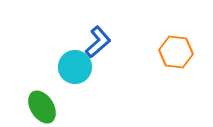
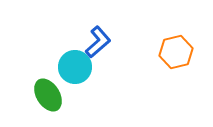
orange hexagon: rotated 20 degrees counterclockwise
green ellipse: moved 6 px right, 12 px up
